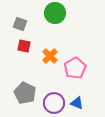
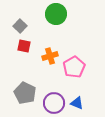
green circle: moved 1 px right, 1 px down
gray square: moved 2 px down; rotated 24 degrees clockwise
orange cross: rotated 28 degrees clockwise
pink pentagon: moved 1 px left, 1 px up
